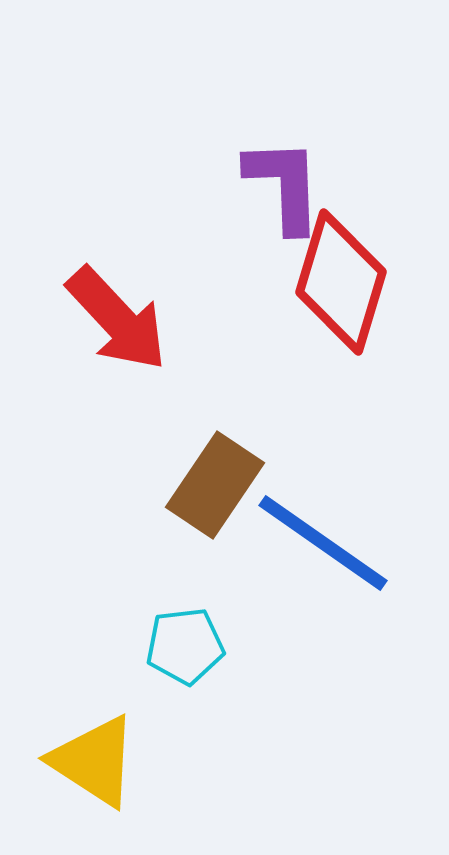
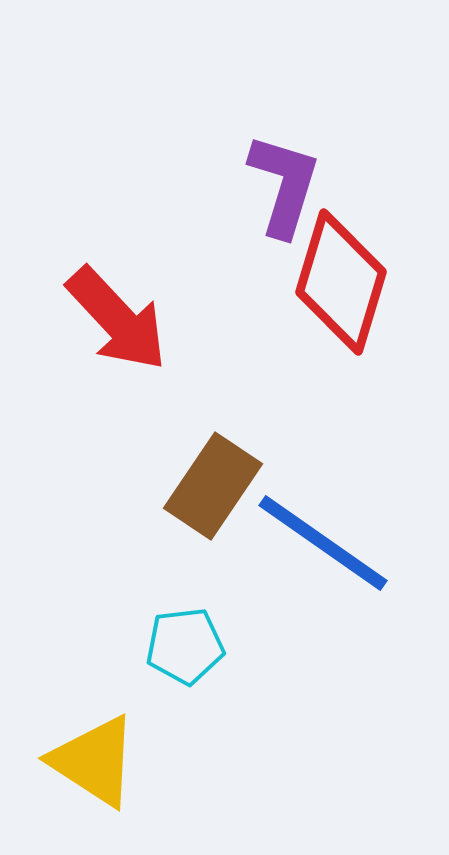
purple L-shape: rotated 19 degrees clockwise
brown rectangle: moved 2 px left, 1 px down
